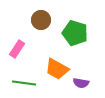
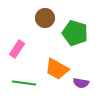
brown circle: moved 4 px right, 2 px up
